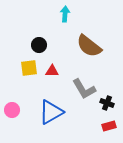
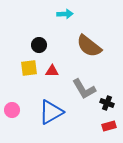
cyan arrow: rotated 84 degrees clockwise
